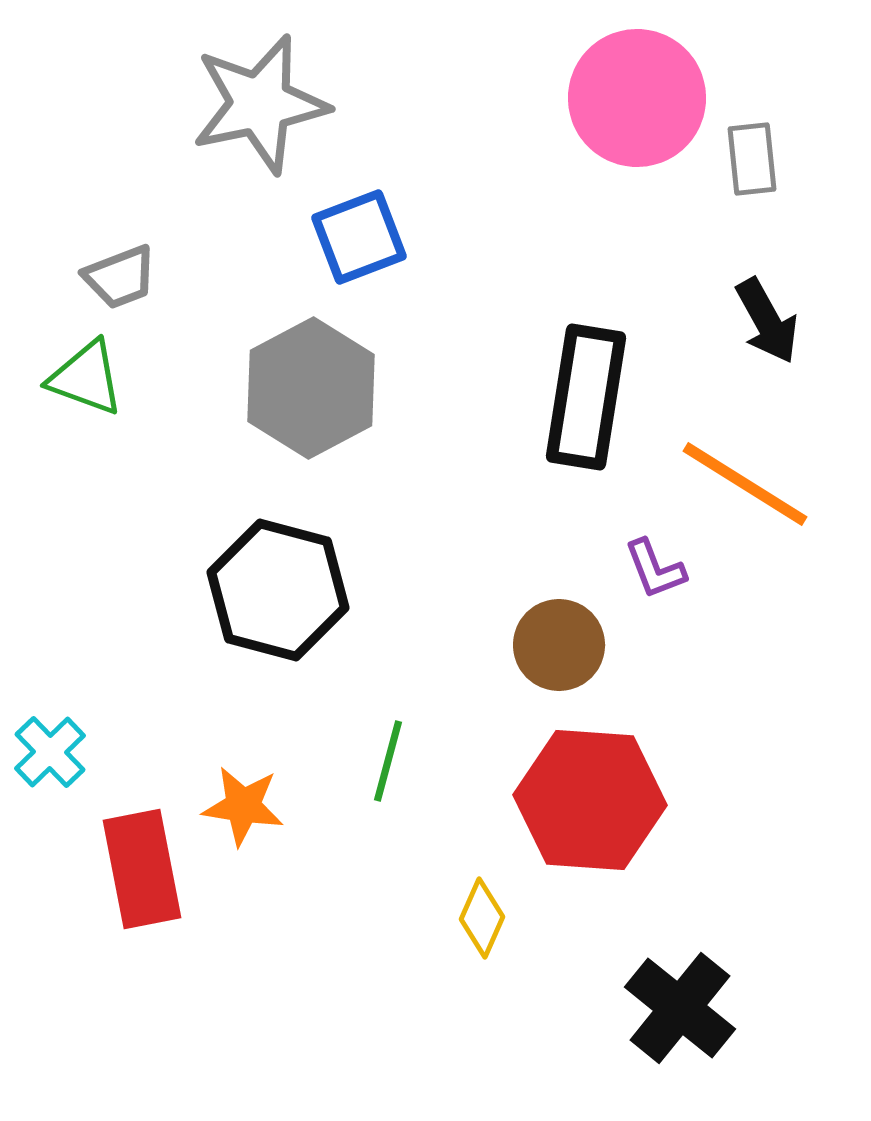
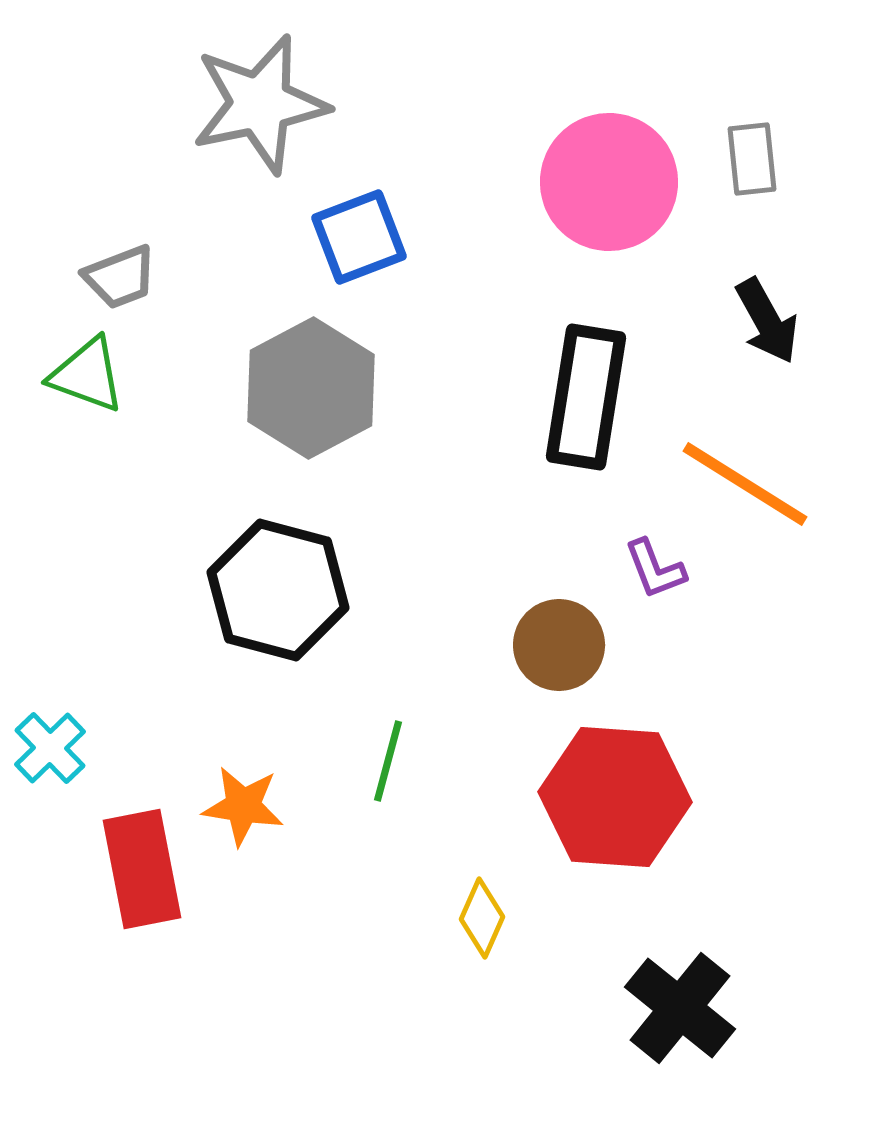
pink circle: moved 28 px left, 84 px down
green triangle: moved 1 px right, 3 px up
cyan cross: moved 4 px up
red hexagon: moved 25 px right, 3 px up
